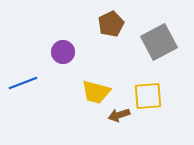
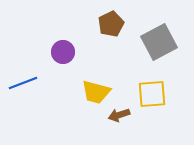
yellow square: moved 4 px right, 2 px up
